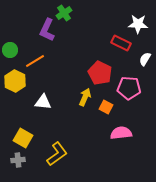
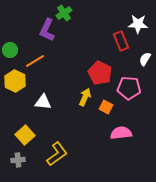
red rectangle: moved 2 px up; rotated 42 degrees clockwise
yellow square: moved 2 px right, 3 px up; rotated 18 degrees clockwise
